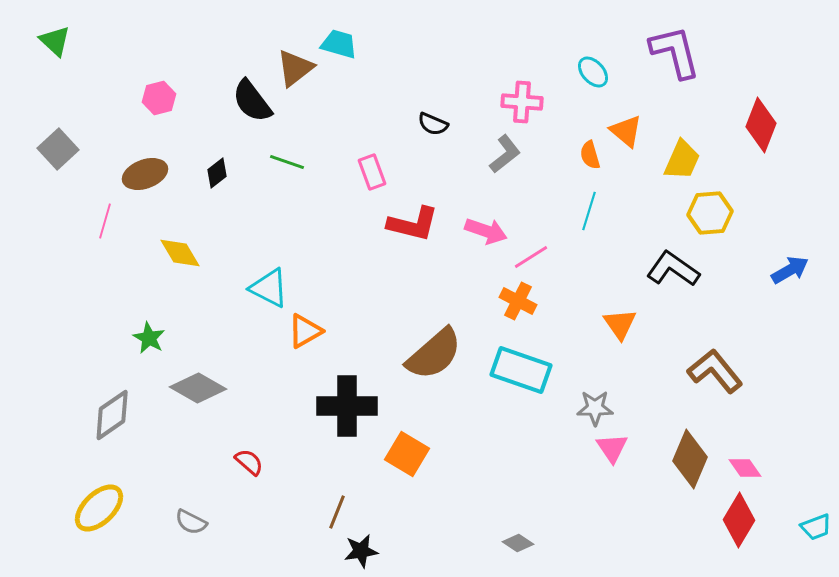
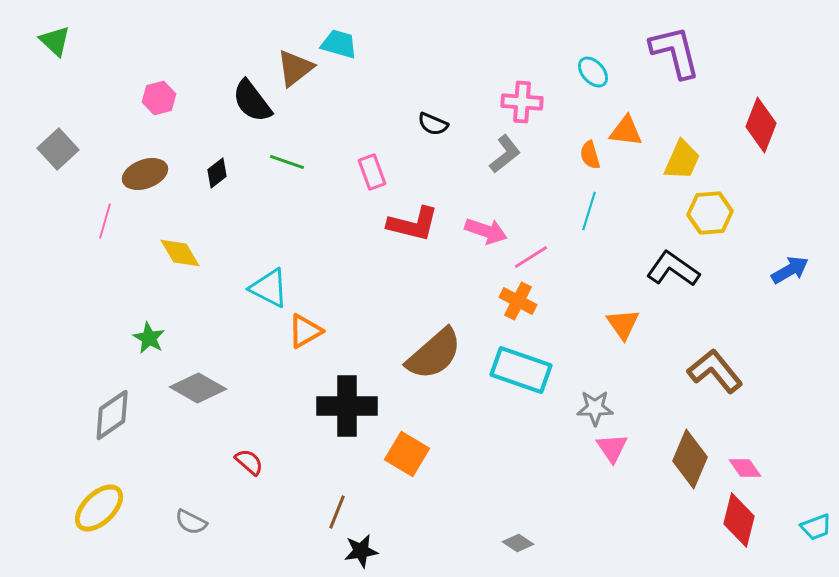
orange triangle at (626, 131): rotated 33 degrees counterclockwise
orange triangle at (620, 324): moved 3 px right
red diamond at (739, 520): rotated 16 degrees counterclockwise
